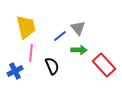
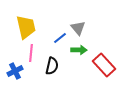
blue line: moved 2 px down
black semicircle: rotated 36 degrees clockwise
